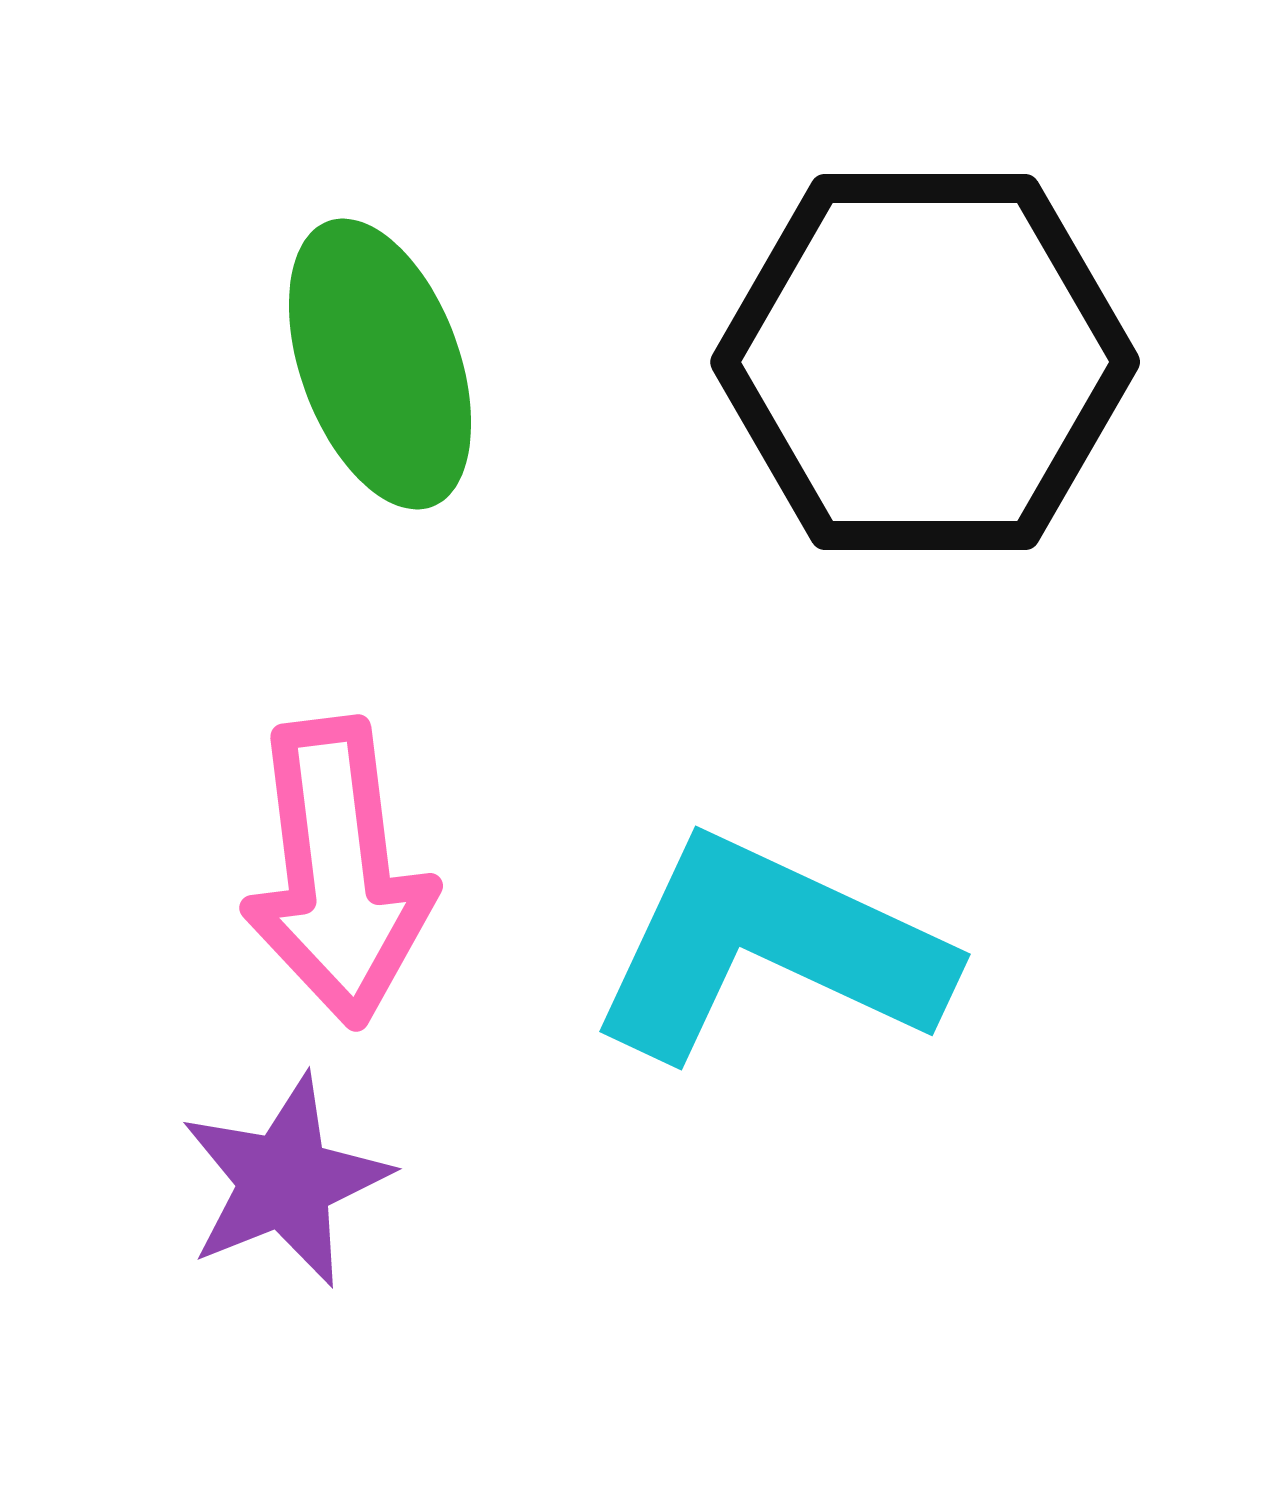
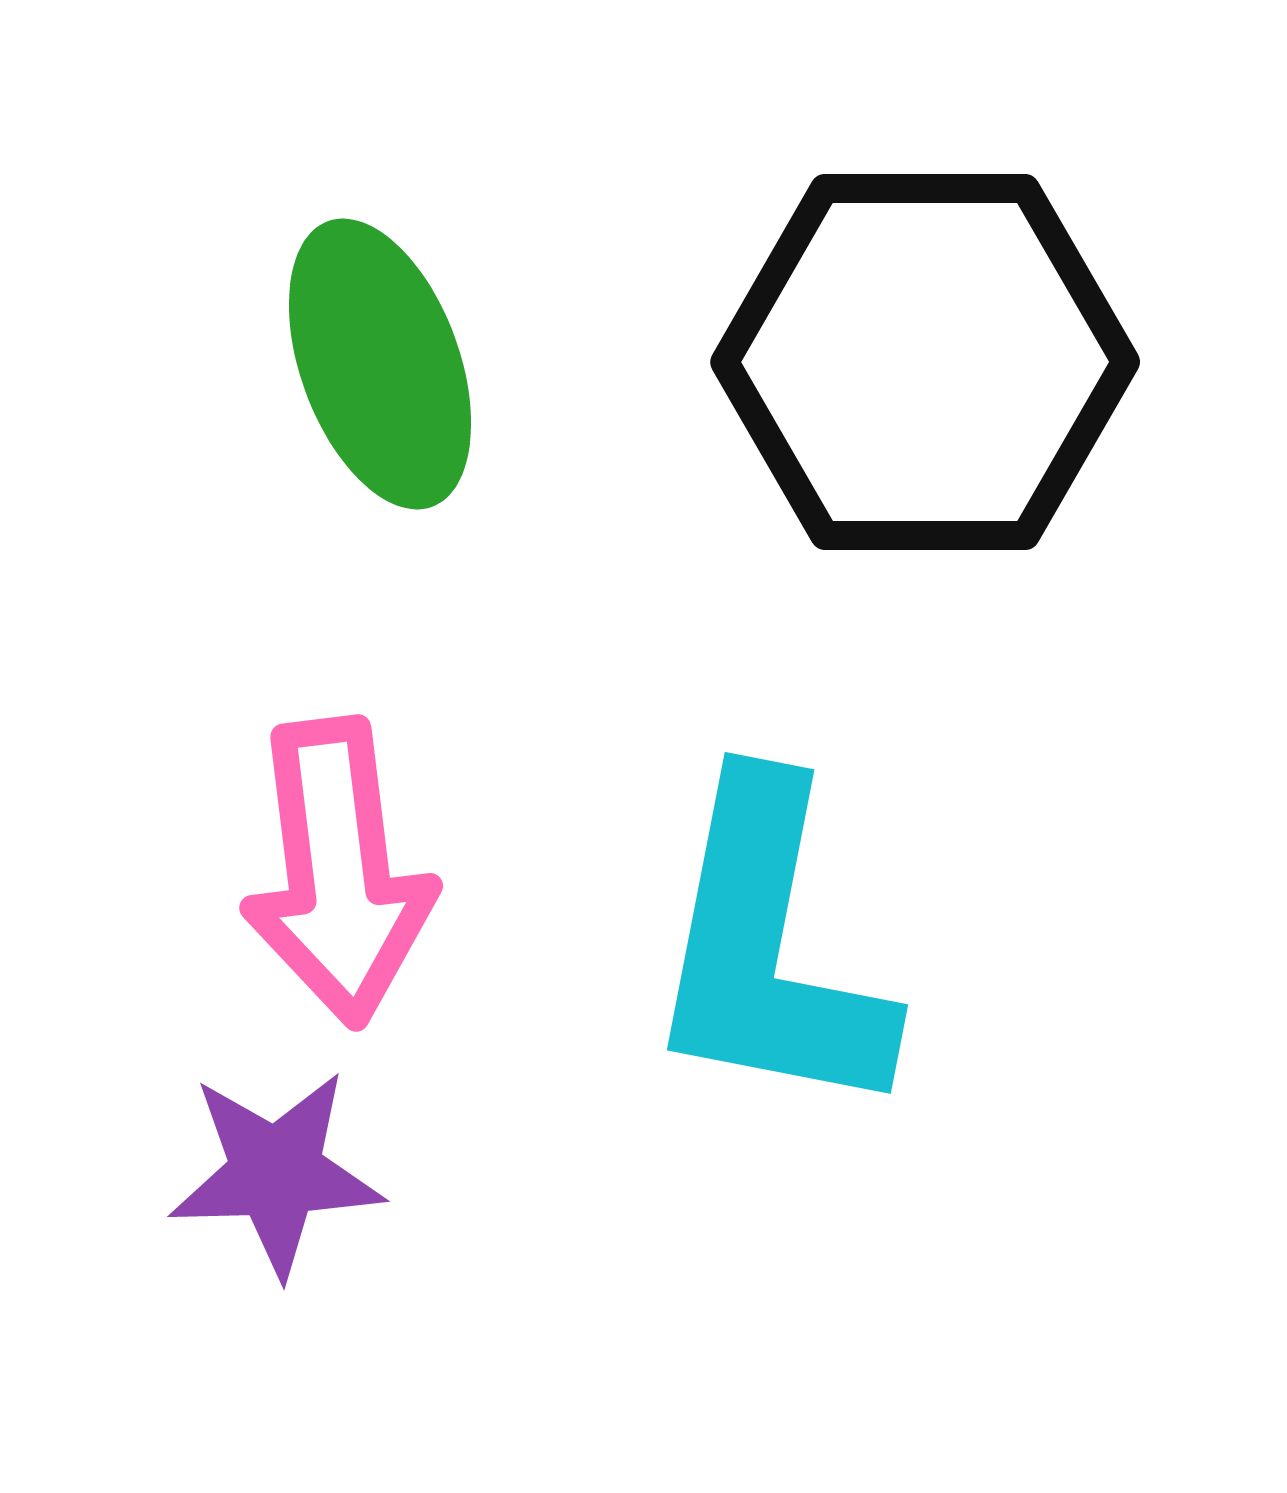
cyan L-shape: rotated 104 degrees counterclockwise
purple star: moved 9 px left, 8 px up; rotated 20 degrees clockwise
